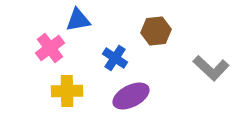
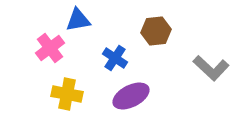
yellow cross: moved 3 px down; rotated 12 degrees clockwise
